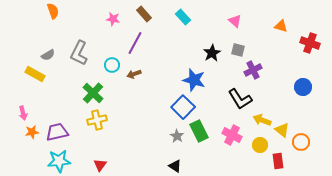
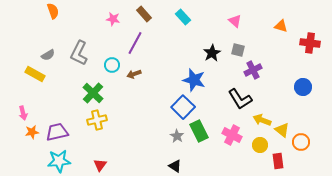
red cross: rotated 12 degrees counterclockwise
